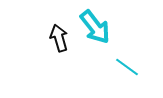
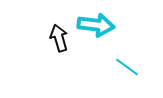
cyan arrow: moved 1 px right, 2 px up; rotated 45 degrees counterclockwise
